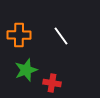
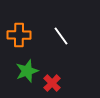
green star: moved 1 px right, 1 px down
red cross: rotated 36 degrees clockwise
